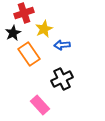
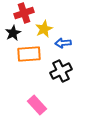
blue arrow: moved 1 px right, 2 px up
orange rectangle: rotated 60 degrees counterclockwise
black cross: moved 1 px left, 8 px up
pink rectangle: moved 3 px left
